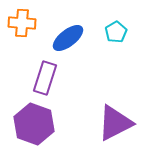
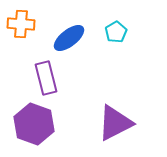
orange cross: moved 1 px left, 1 px down
blue ellipse: moved 1 px right
purple rectangle: moved 1 px right; rotated 32 degrees counterclockwise
